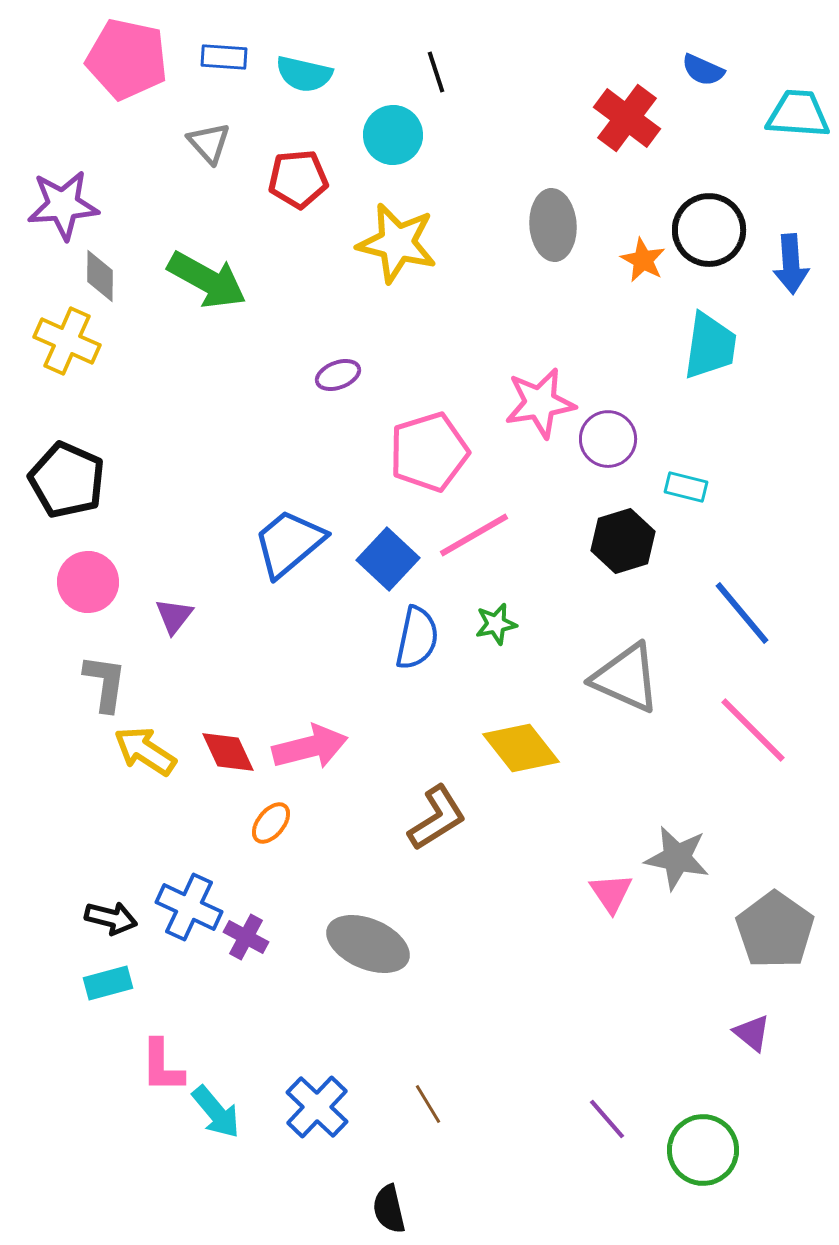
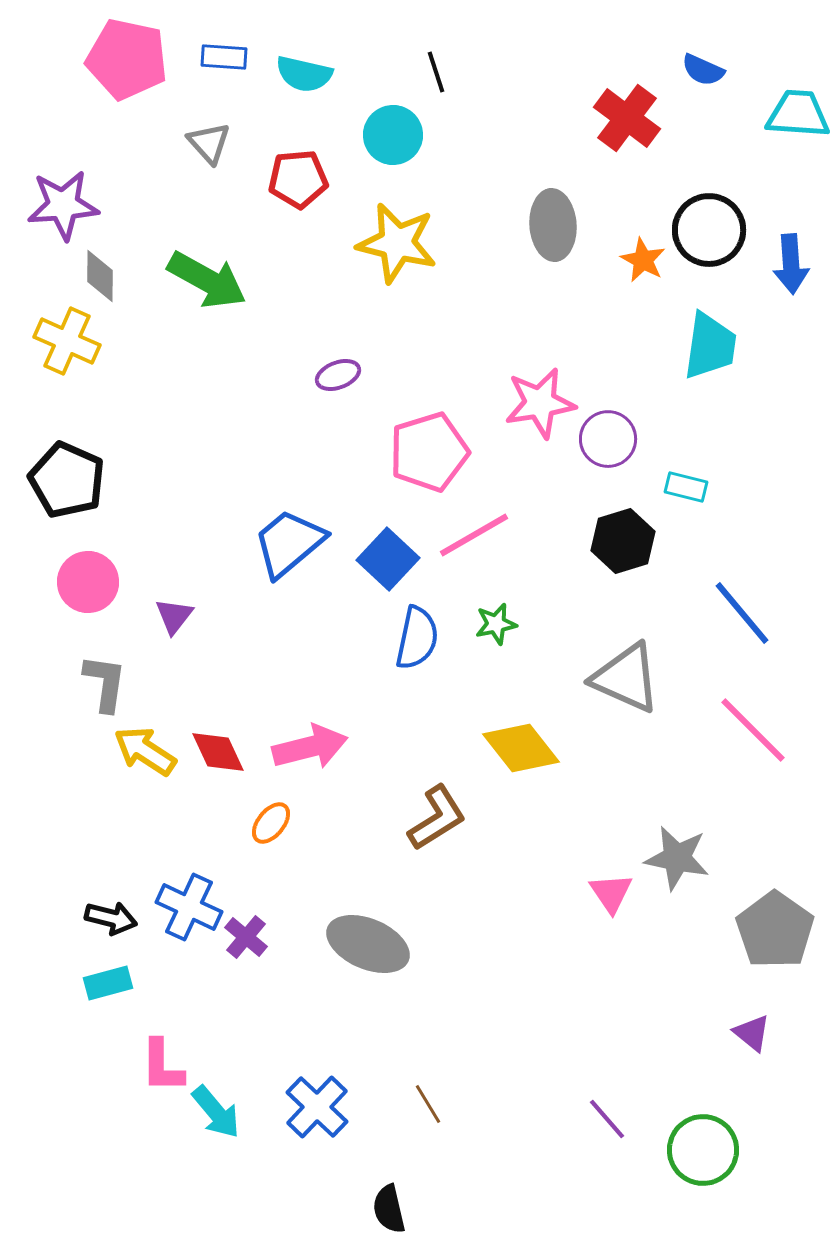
red diamond at (228, 752): moved 10 px left
purple cross at (246, 937): rotated 12 degrees clockwise
